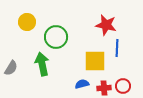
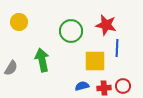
yellow circle: moved 8 px left
green circle: moved 15 px right, 6 px up
green arrow: moved 4 px up
blue semicircle: moved 2 px down
